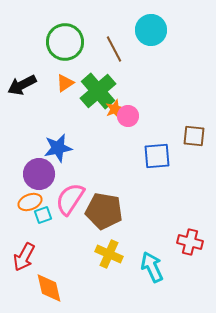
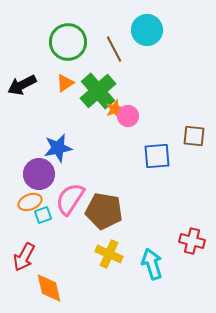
cyan circle: moved 4 px left
green circle: moved 3 px right
red cross: moved 2 px right, 1 px up
cyan arrow: moved 3 px up; rotated 8 degrees clockwise
